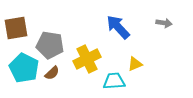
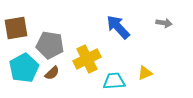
yellow triangle: moved 10 px right, 9 px down
cyan pentagon: rotated 16 degrees clockwise
